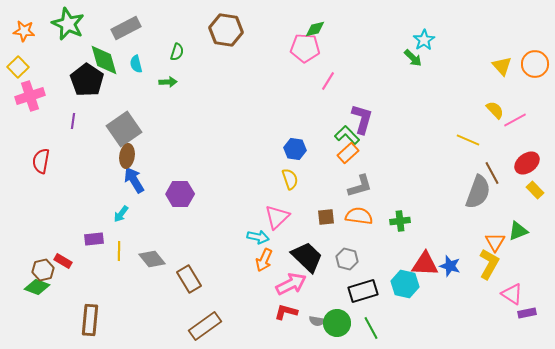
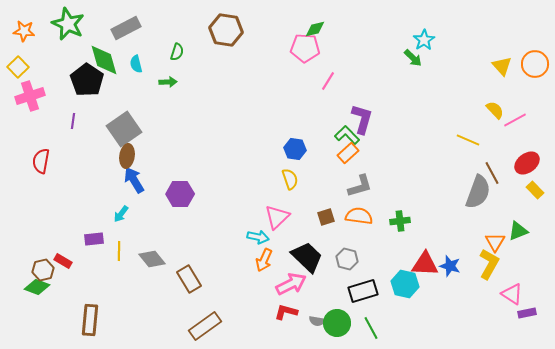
brown square at (326, 217): rotated 12 degrees counterclockwise
